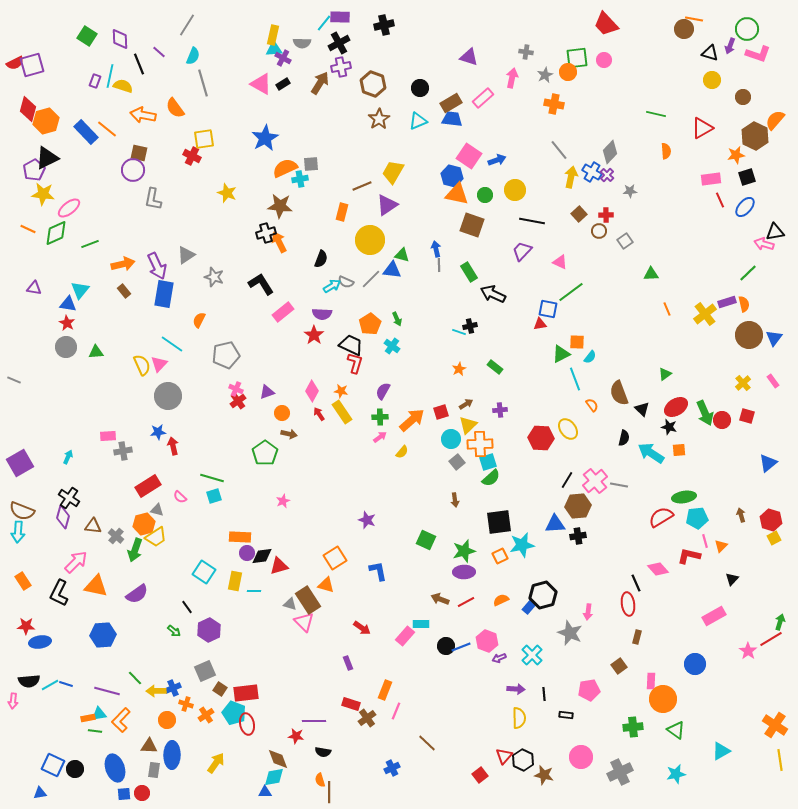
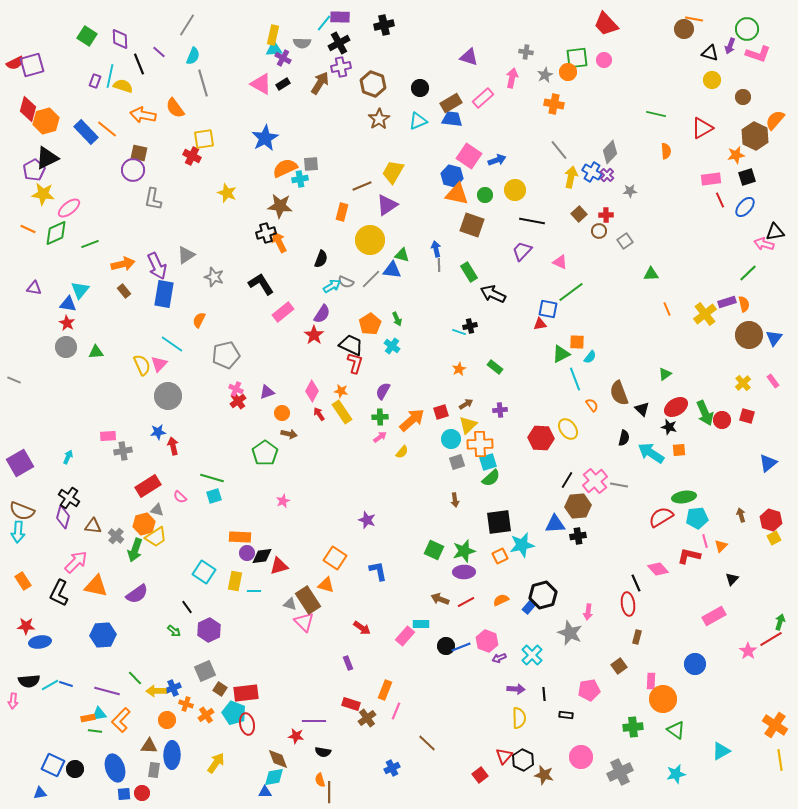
purple semicircle at (322, 314): rotated 60 degrees counterclockwise
gray square at (457, 462): rotated 21 degrees clockwise
green square at (426, 540): moved 8 px right, 10 px down
orange square at (335, 558): rotated 25 degrees counterclockwise
